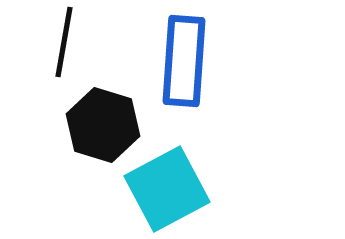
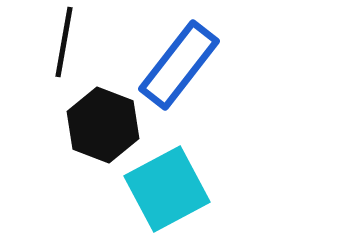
blue rectangle: moved 5 px left, 4 px down; rotated 34 degrees clockwise
black hexagon: rotated 4 degrees clockwise
